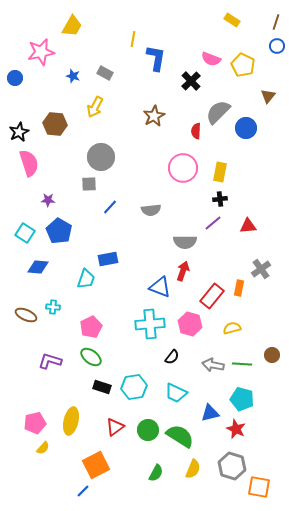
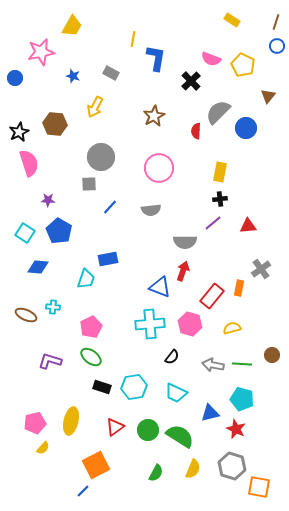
gray rectangle at (105, 73): moved 6 px right
pink circle at (183, 168): moved 24 px left
